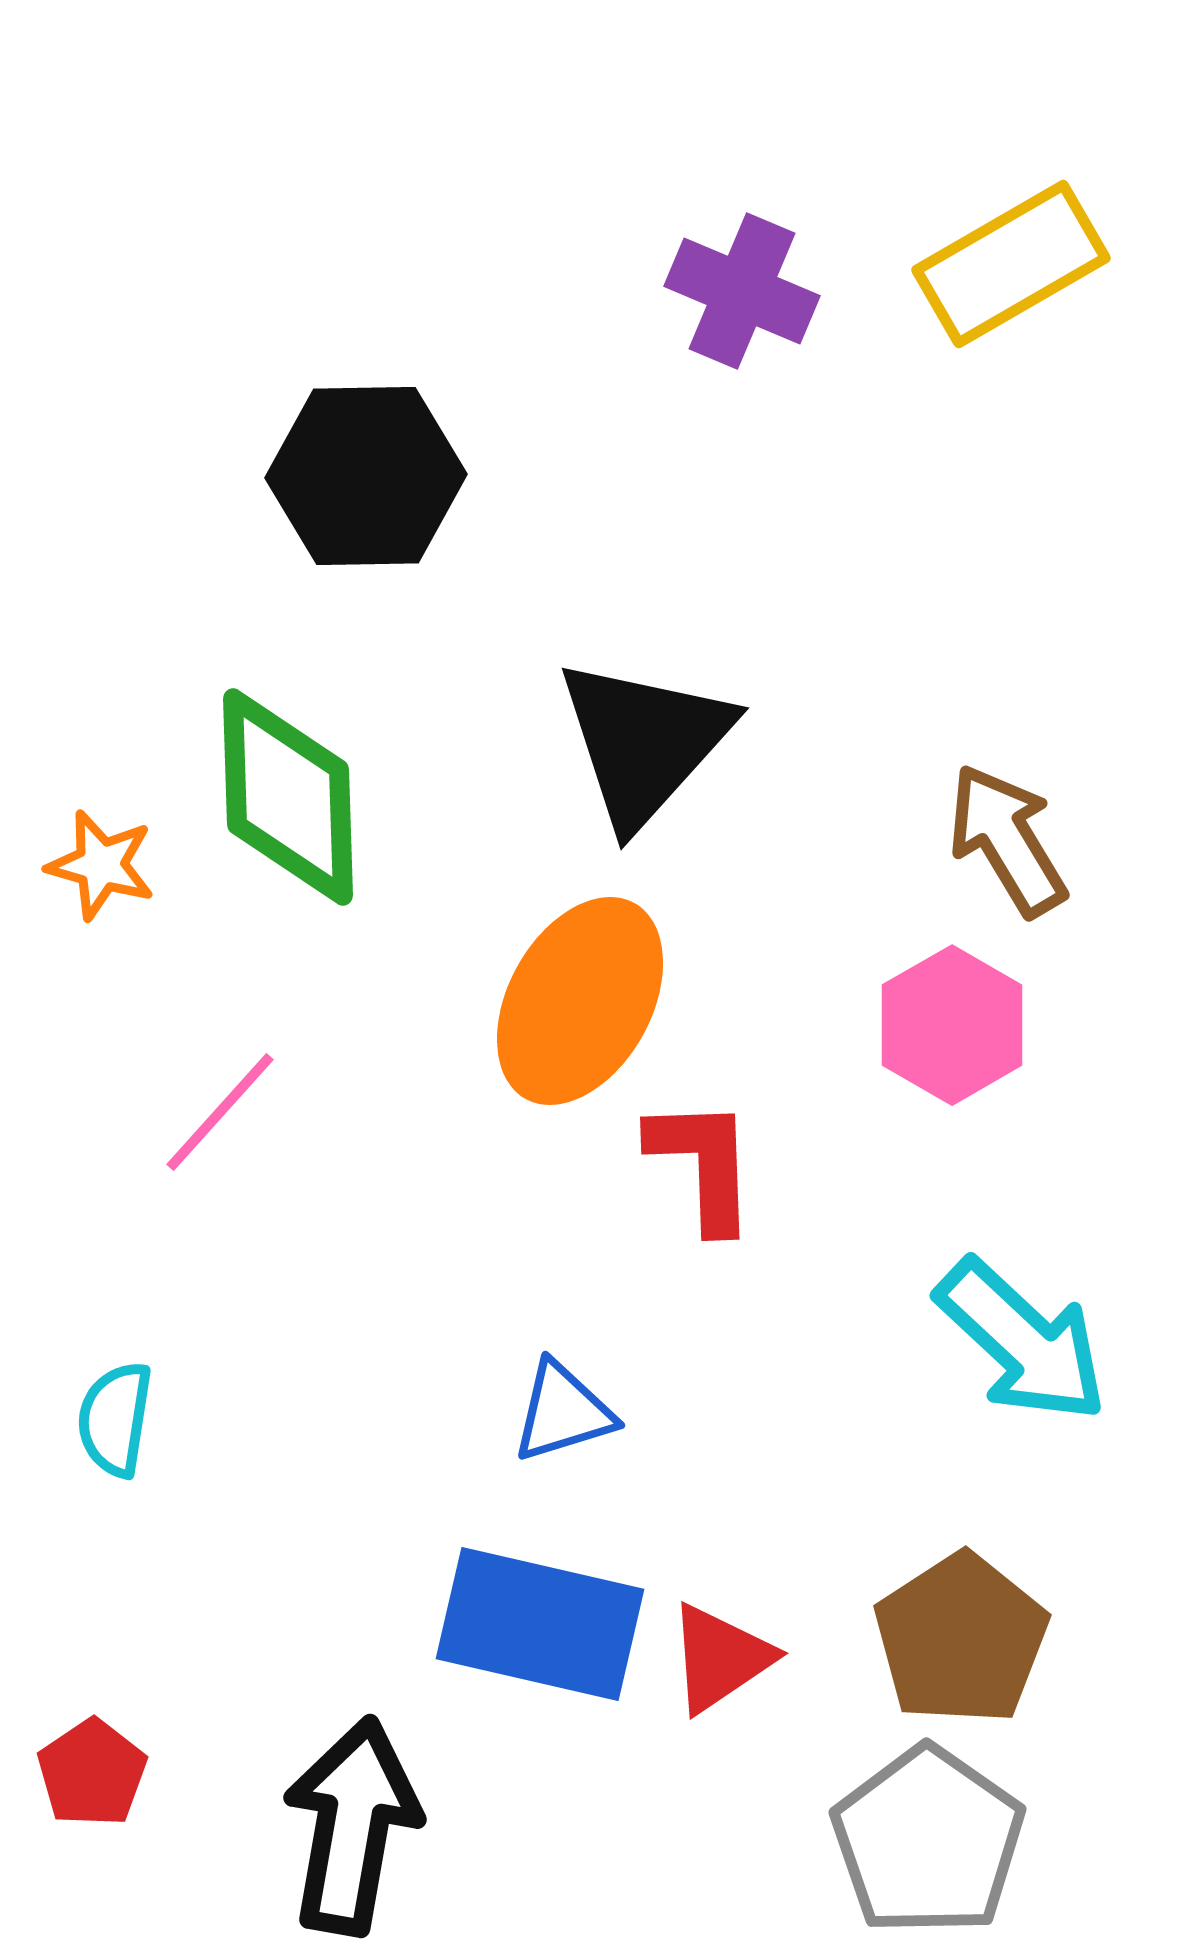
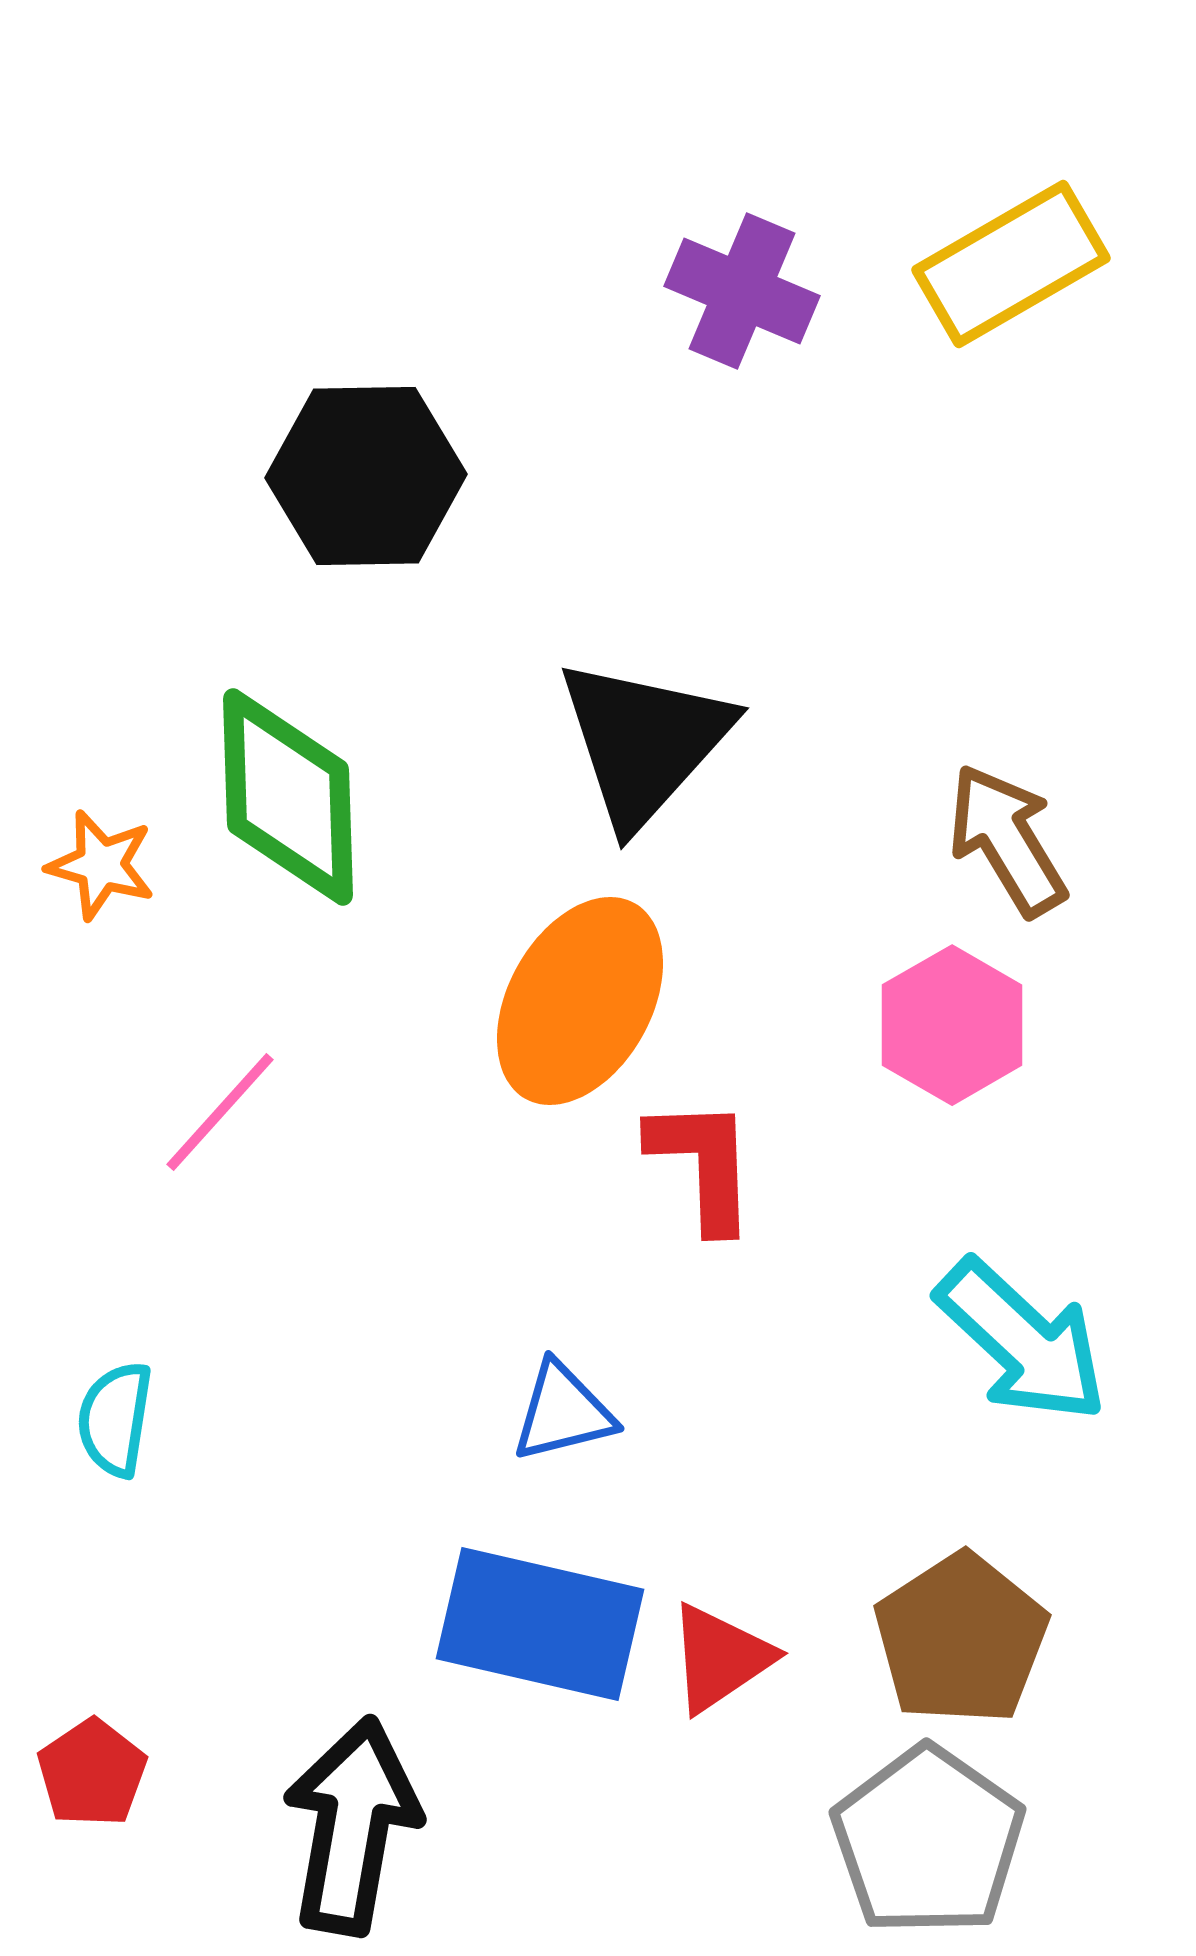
blue triangle: rotated 3 degrees clockwise
